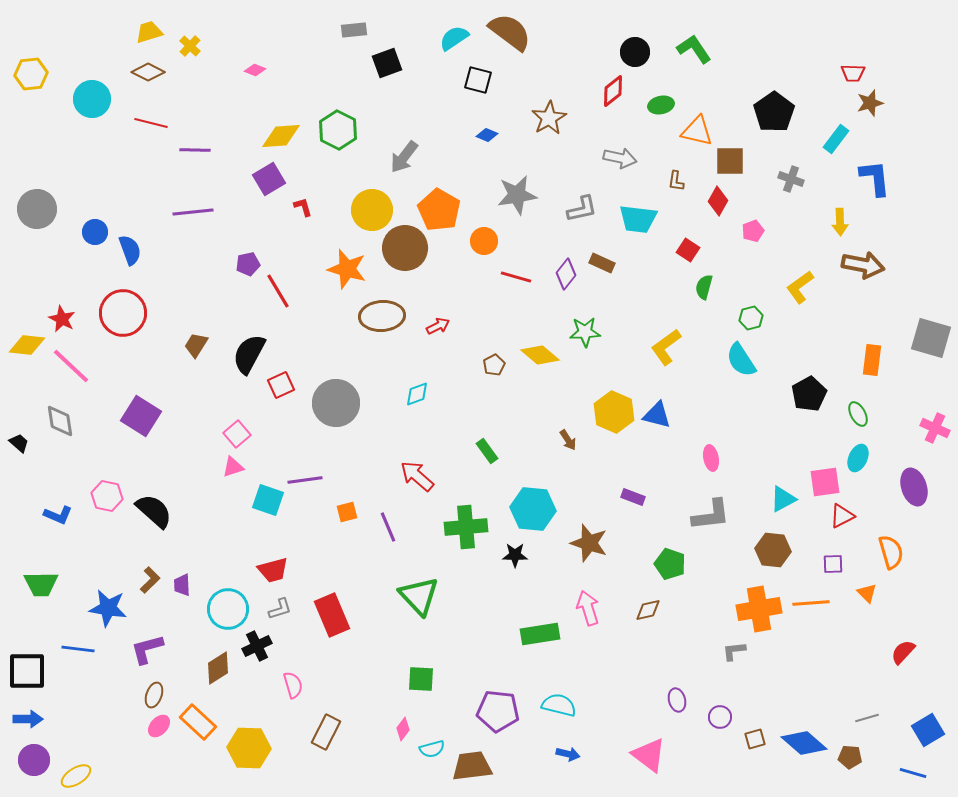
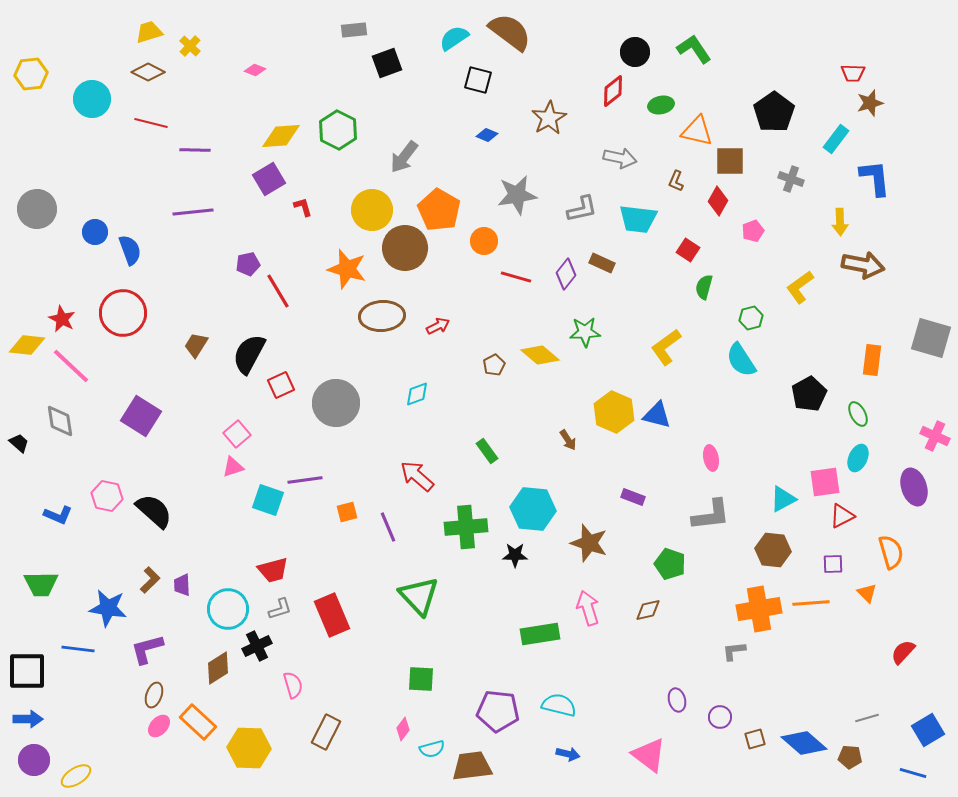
brown L-shape at (676, 181): rotated 15 degrees clockwise
pink cross at (935, 428): moved 8 px down
